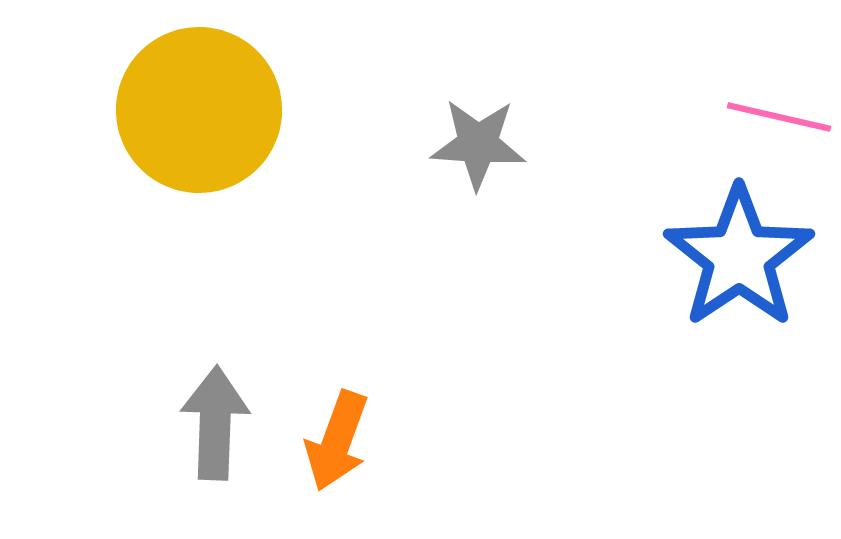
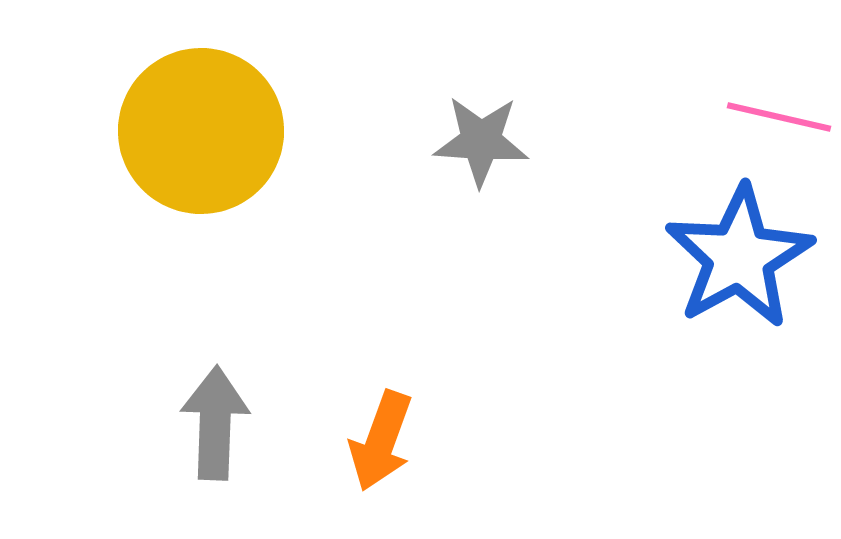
yellow circle: moved 2 px right, 21 px down
gray star: moved 3 px right, 3 px up
blue star: rotated 5 degrees clockwise
orange arrow: moved 44 px right
